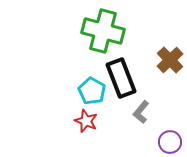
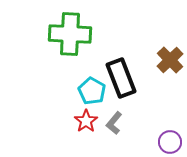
green cross: moved 33 px left, 3 px down; rotated 12 degrees counterclockwise
gray L-shape: moved 27 px left, 11 px down
red star: rotated 15 degrees clockwise
